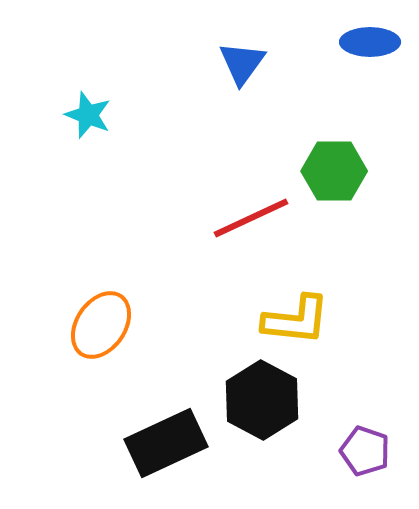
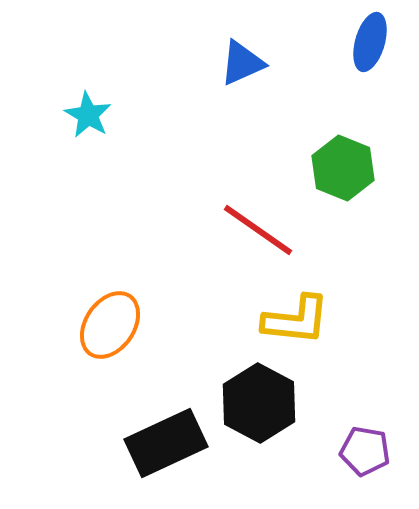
blue ellipse: rotated 74 degrees counterclockwise
blue triangle: rotated 30 degrees clockwise
cyan star: rotated 9 degrees clockwise
green hexagon: moved 9 px right, 3 px up; rotated 22 degrees clockwise
red line: moved 7 px right, 12 px down; rotated 60 degrees clockwise
orange ellipse: moved 9 px right
black hexagon: moved 3 px left, 3 px down
purple pentagon: rotated 9 degrees counterclockwise
